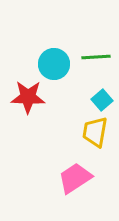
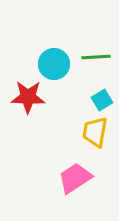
cyan square: rotated 10 degrees clockwise
